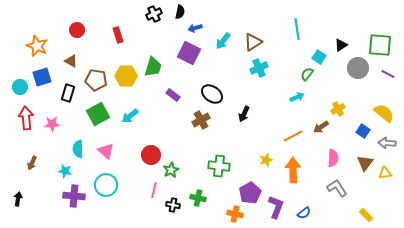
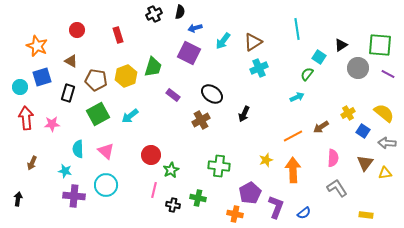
yellow hexagon at (126, 76): rotated 20 degrees counterclockwise
yellow cross at (338, 109): moved 10 px right, 4 px down
yellow rectangle at (366, 215): rotated 40 degrees counterclockwise
